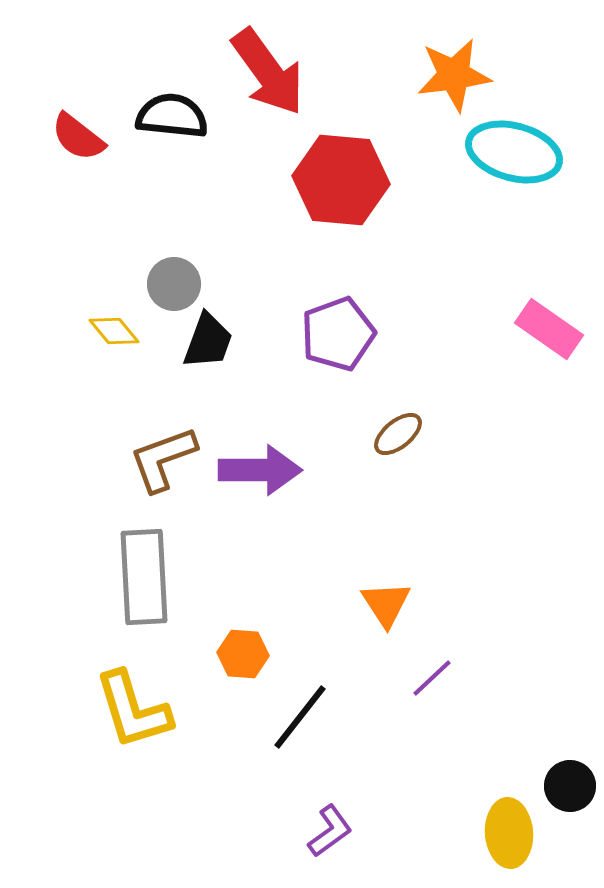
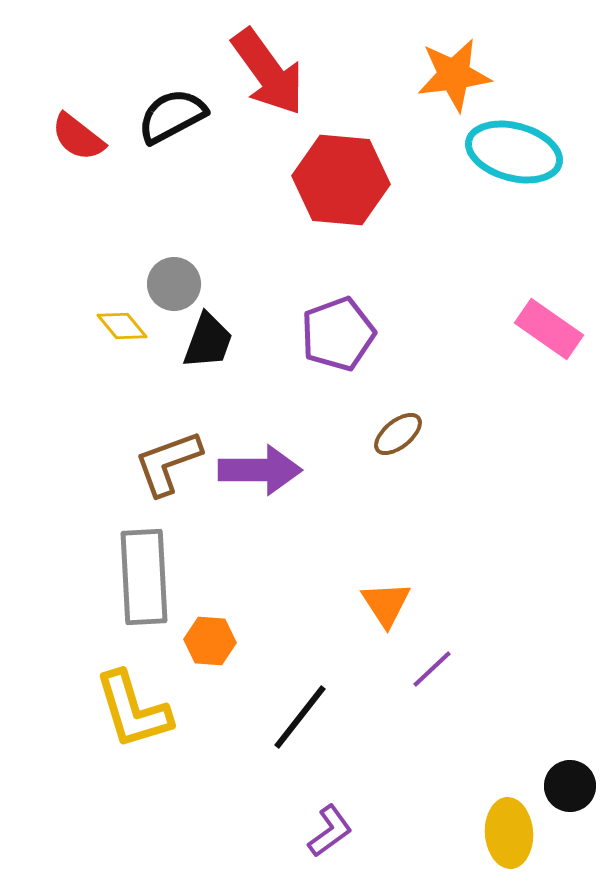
black semicircle: rotated 34 degrees counterclockwise
yellow diamond: moved 8 px right, 5 px up
brown L-shape: moved 5 px right, 4 px down
orange hexagon: moved 33 px left, 13 px up
purple line: moved 9 px up
